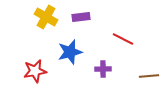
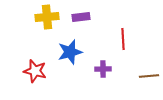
yellow cross: moved 1 px right; rotated 35 degrees counterclockwise
red line: rotated 60 degrees clockwise
red star: rotated 25 degrees clockwise
